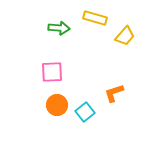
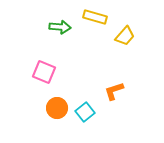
yellow rectangle: moved 1 px up
green arrow: moved 1 px right, 1 px up
pink square: moved 8 px left; rotated 25 degrees clockwise
orange L-shape: moved 2 px up
orange circle: moved 3 px down
